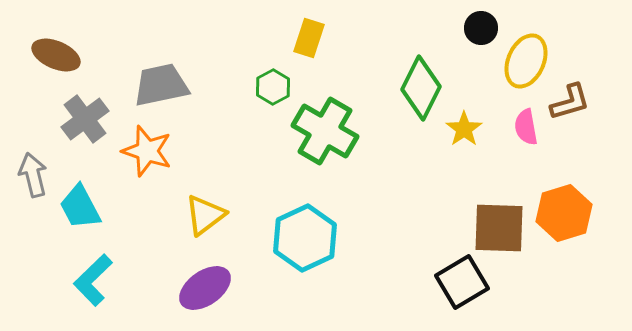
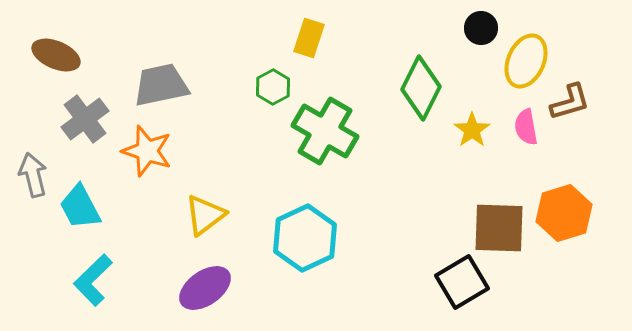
yellow star: moved 8 px right, 1 px down
